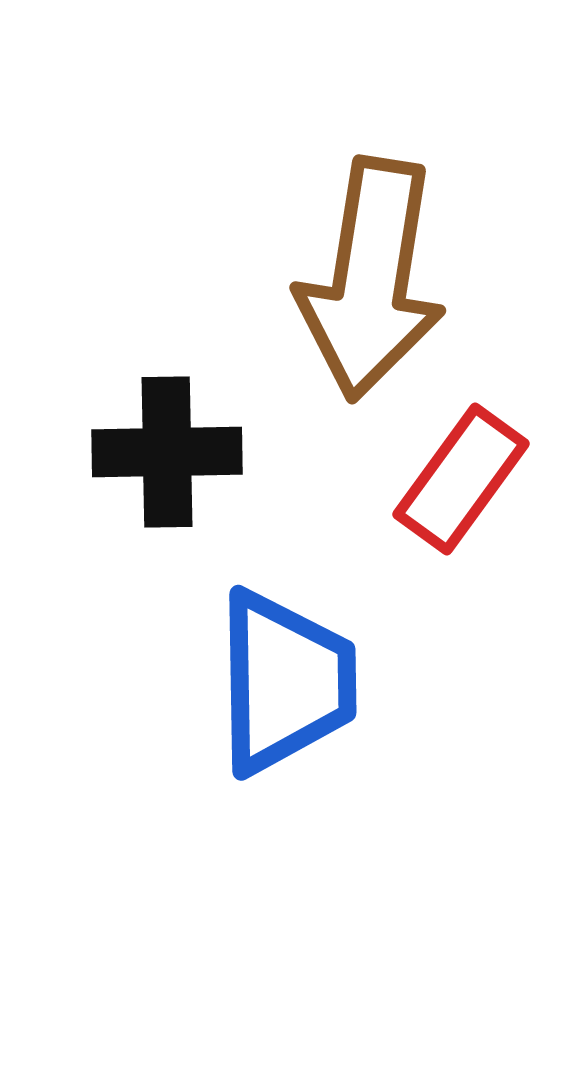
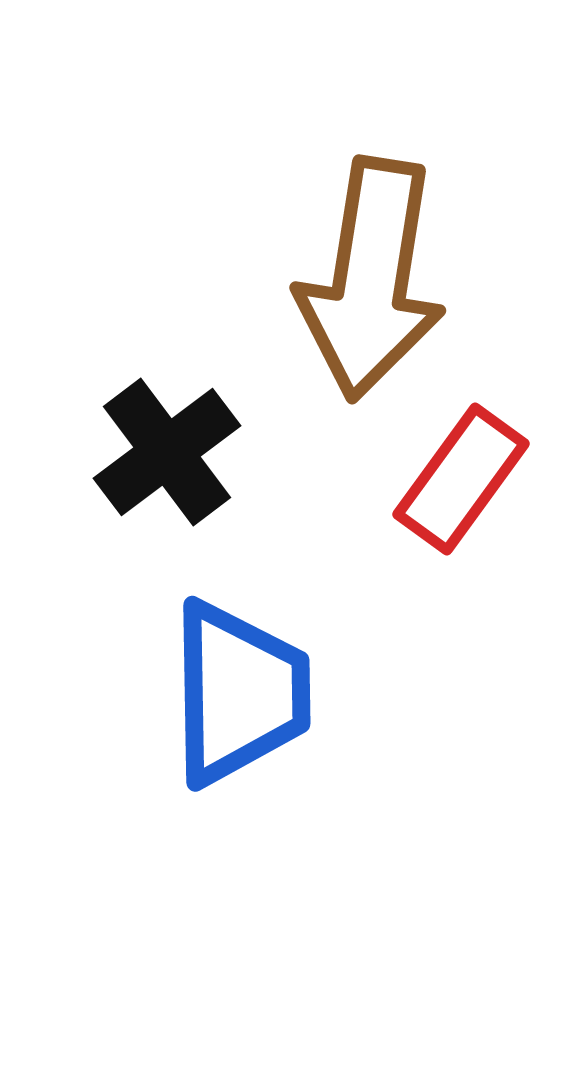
black cross: rotated 36 degrees counterclockwise
blue trapezoid: moved 46 px left, 11 px down
